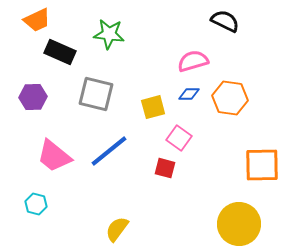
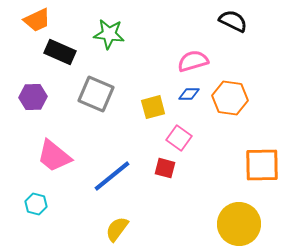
black semicircle: moved 8 px right
gray square: rotated 9 degrees clockwise
blue line: moved 3 px right, 25 px down
